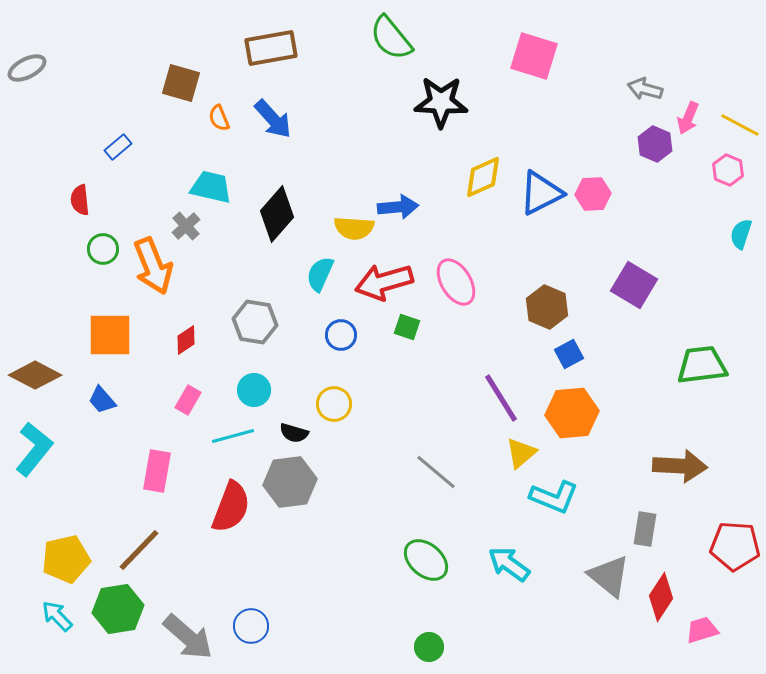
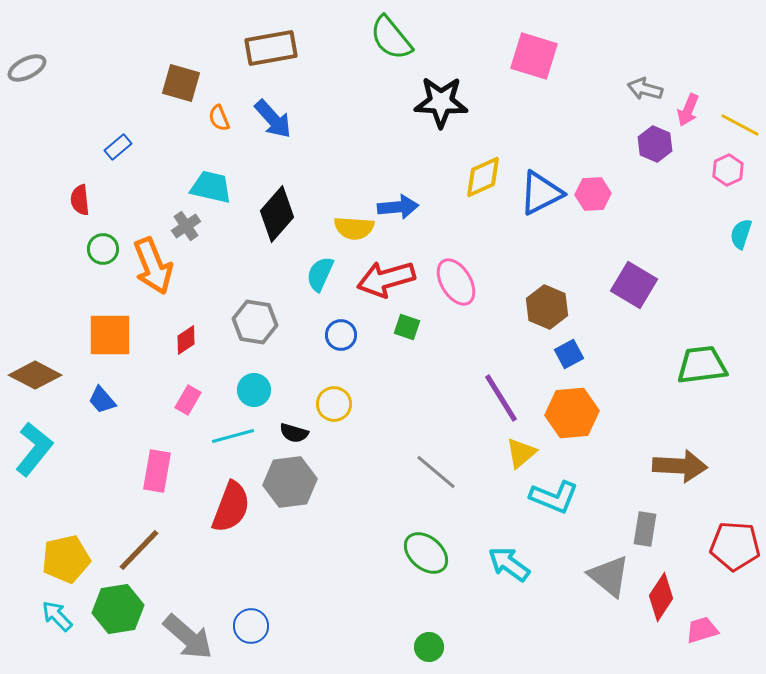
pink arrow at (688, 118): moved 8 px up
pink hexagon at (728, 170): rotated 12 degrees clockwise
gray cross at (186, 226): rotated 8 degrees clockwise
red arrow at (384, 282): moved 2 px right, 3 px up
green ellipse at (426, 560): moved 7 px up
